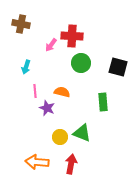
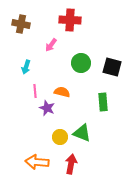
red cross: moved 2 px left, 16 px up
black square: moved 6 px left
